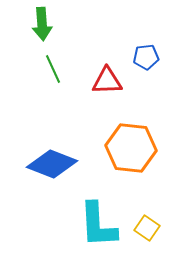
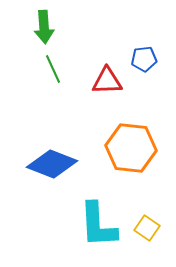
green arrow: moved 2 px right, 3 px down
blue pentagon: moved 2 px left, 2 px down
